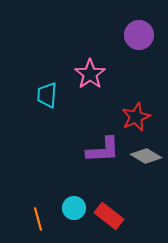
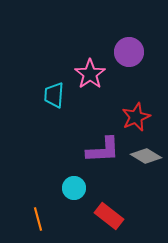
purple circle: moved 10 px left, 17 px down
cyan trapezoid: moved 7 px right
cyan circle: moved 20 px up
